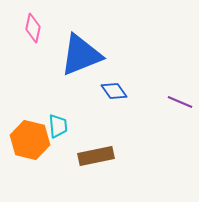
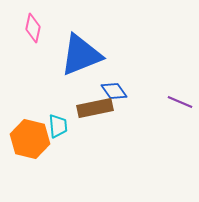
orange hexagon: moved 1 px up
brown rectangle: moved 1 px left, 48 px up
